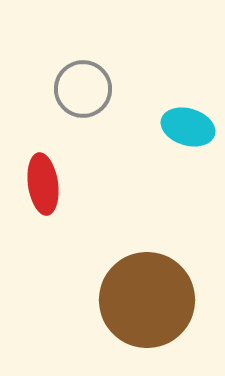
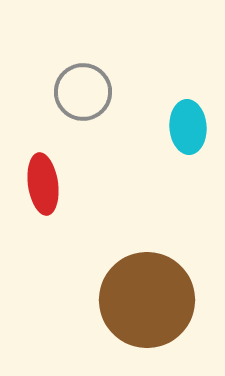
gray circle: moved 3 px down
cyan ellipse: rotated 69 degrees clockwise
